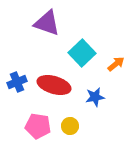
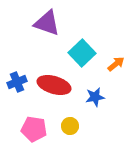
pink pentagon: moved 4 px left, 3 px down
